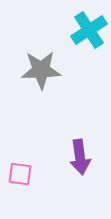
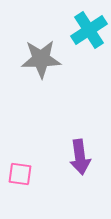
gray star: moved 11 px up
